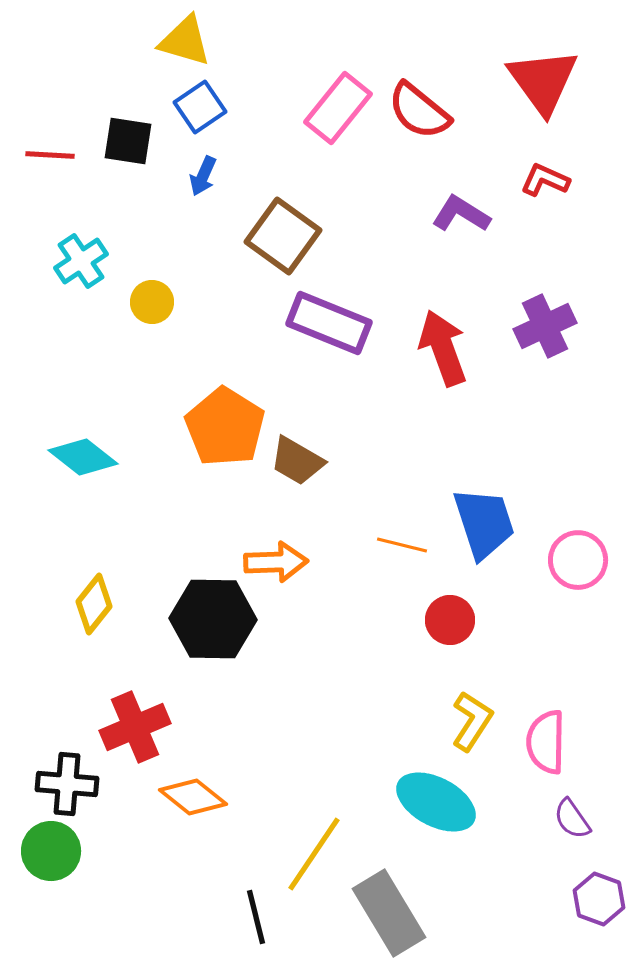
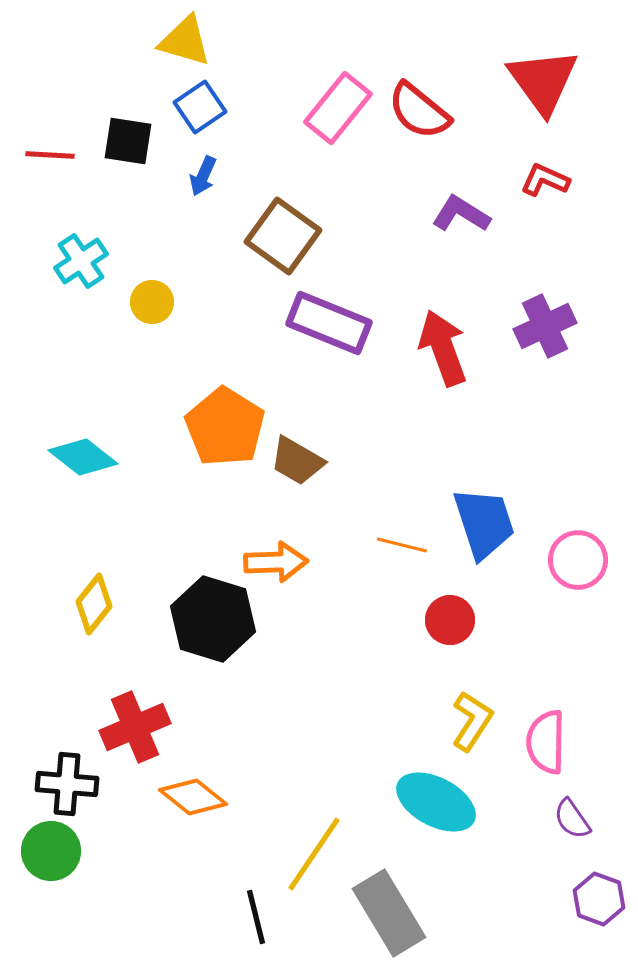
black hexagon: rotated 16 degrees clockwise
